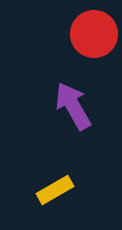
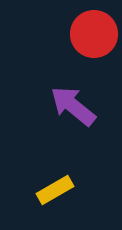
purple arrow: rotated 21 degrees counterclockwise
